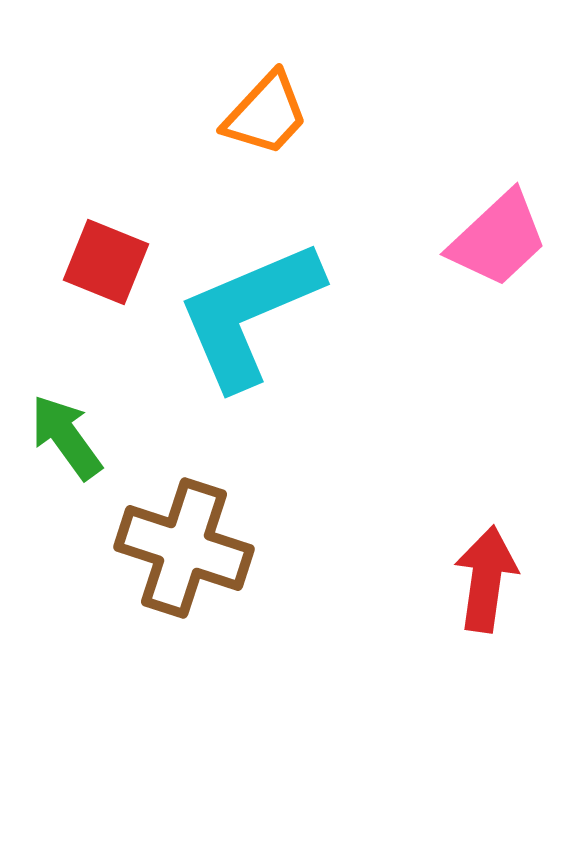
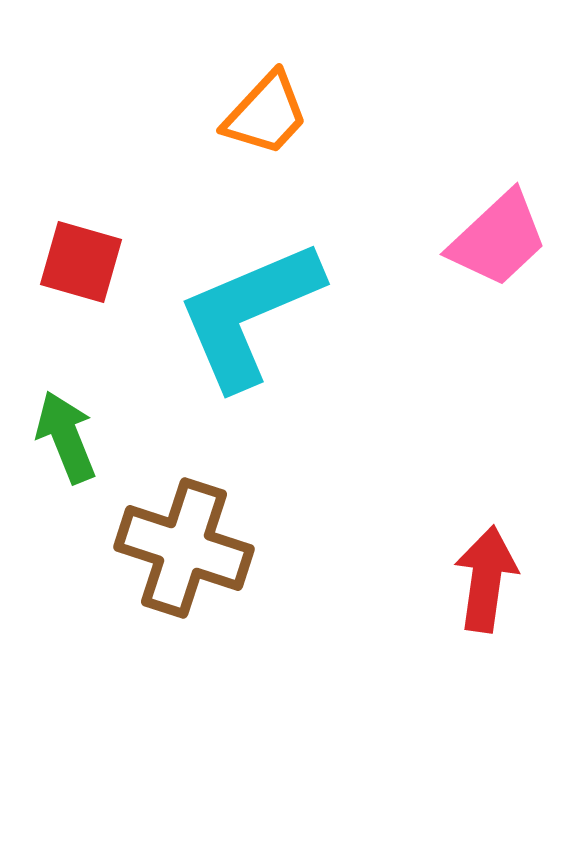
red square: moved 25 px left; rotated 6 degrees counterclockwise
green arrow: rotated 14 degrees clockwise
